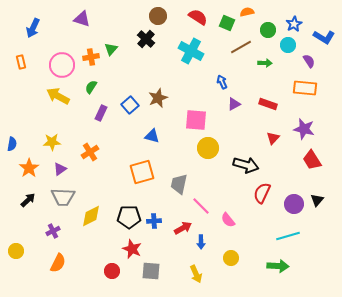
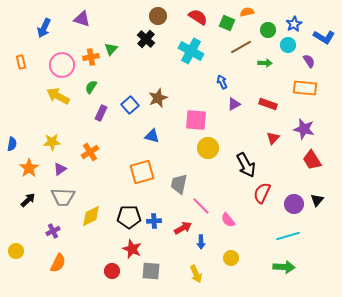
blue arrow at (33, 28): moved 11 px right
black arrow at (246, 165): rotated 45 degrees clockwise
green arrow at (278, 266): moved 6 px right, 1 px down
